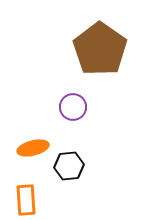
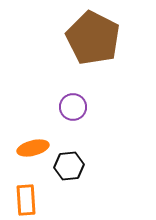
brown pentagon: moved 7 px left, 11 px up; rotated 8 degrees counterclockwise
